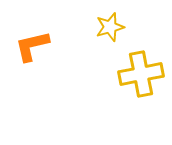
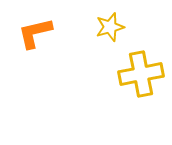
orange L-shape: moved 3 px right, 13 px up
